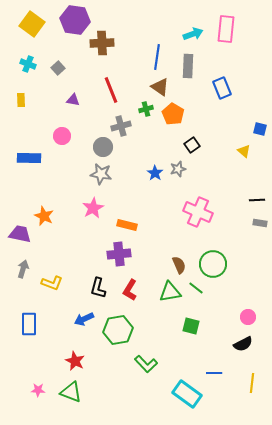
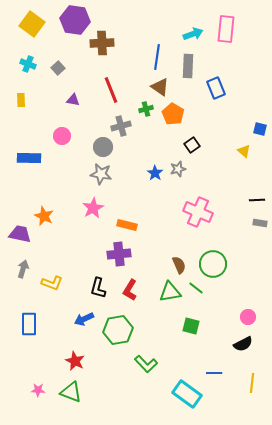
blue rectangle at (222, 88): moved 6 px left
